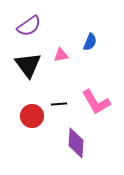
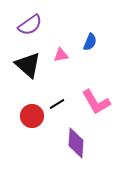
purple semicircle: moved 1 px right, 1 px up
black triangle: rotated 12 degrees counterclockwise
black line: moved 2 px left; rotated 28 degrees counterclockwise
